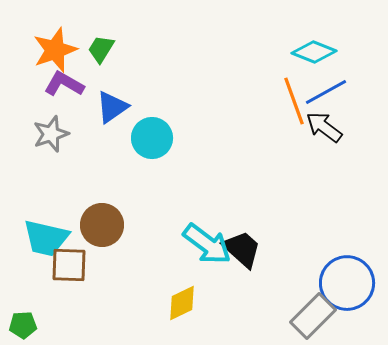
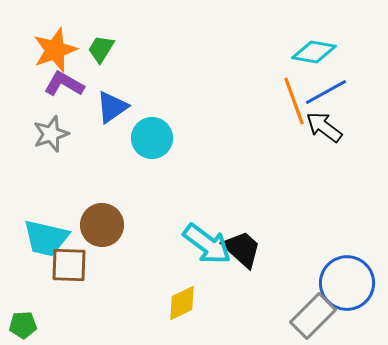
cyan diamond: rotated 12 degrees counterclockwise
